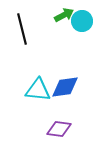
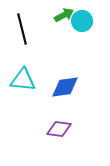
cyan triangle: moved 15 px left, 10 px up
